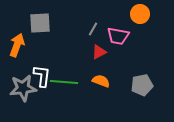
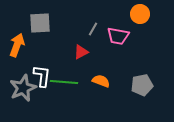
red triangle: moved 18 px left
gray star: rotated 16 degrees counterclockwise
